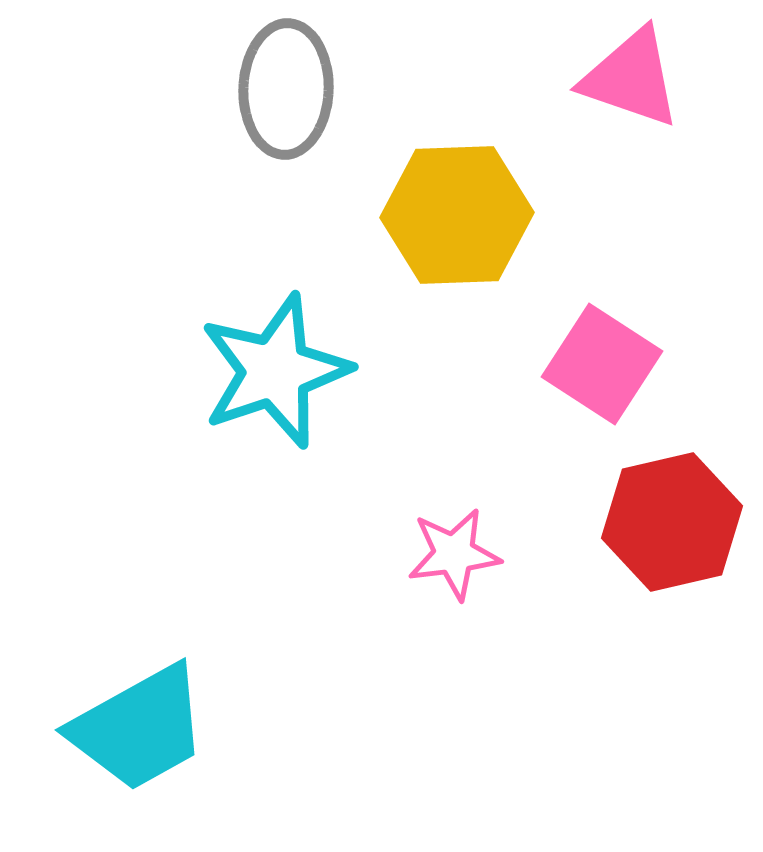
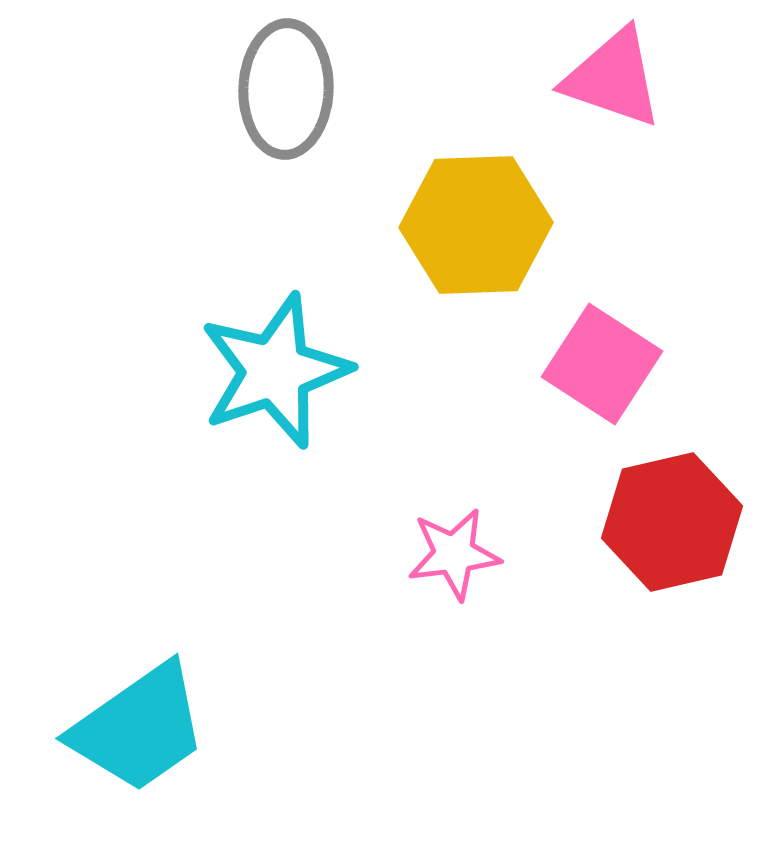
pink triangle: moved 18 px left
yellow hexagon: moved 19 px right, 10 px down
cyan trapezoid: rotated 6 degrees counterclockwise
